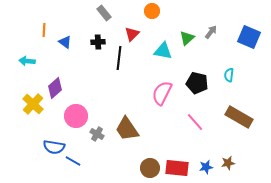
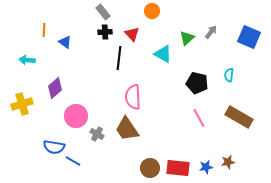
gray rectangle: moved 1 px left, 1 px up
red triangle: rotated 28 degrees counterclockwise
black cross: moved 7 px right, 10 px up
cyan triangle: moved 3 px down; rotated 18 degrees clockwise
cyan arrow: moved 1 px up
pink semicircle: moved 29 px left, 4 px down; rotated 30 degrees counterclockwise
yellow cross: moved 11 px left; rotated 30 degrees clockwise
pink line: moved 4 px right, 4 px up; rotated 12 degrees clockwise
brown star: moved 1 px up
red rectangle: moved 1 px right
